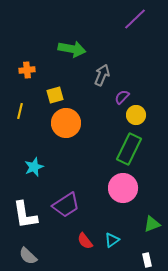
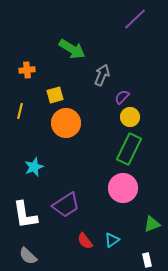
green arrow: rotated 20 degrees clockwise
yellow circle: moved 6 px left, 2 px down
